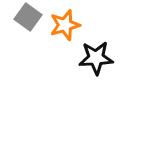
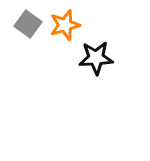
gray square: moved 7 px down
